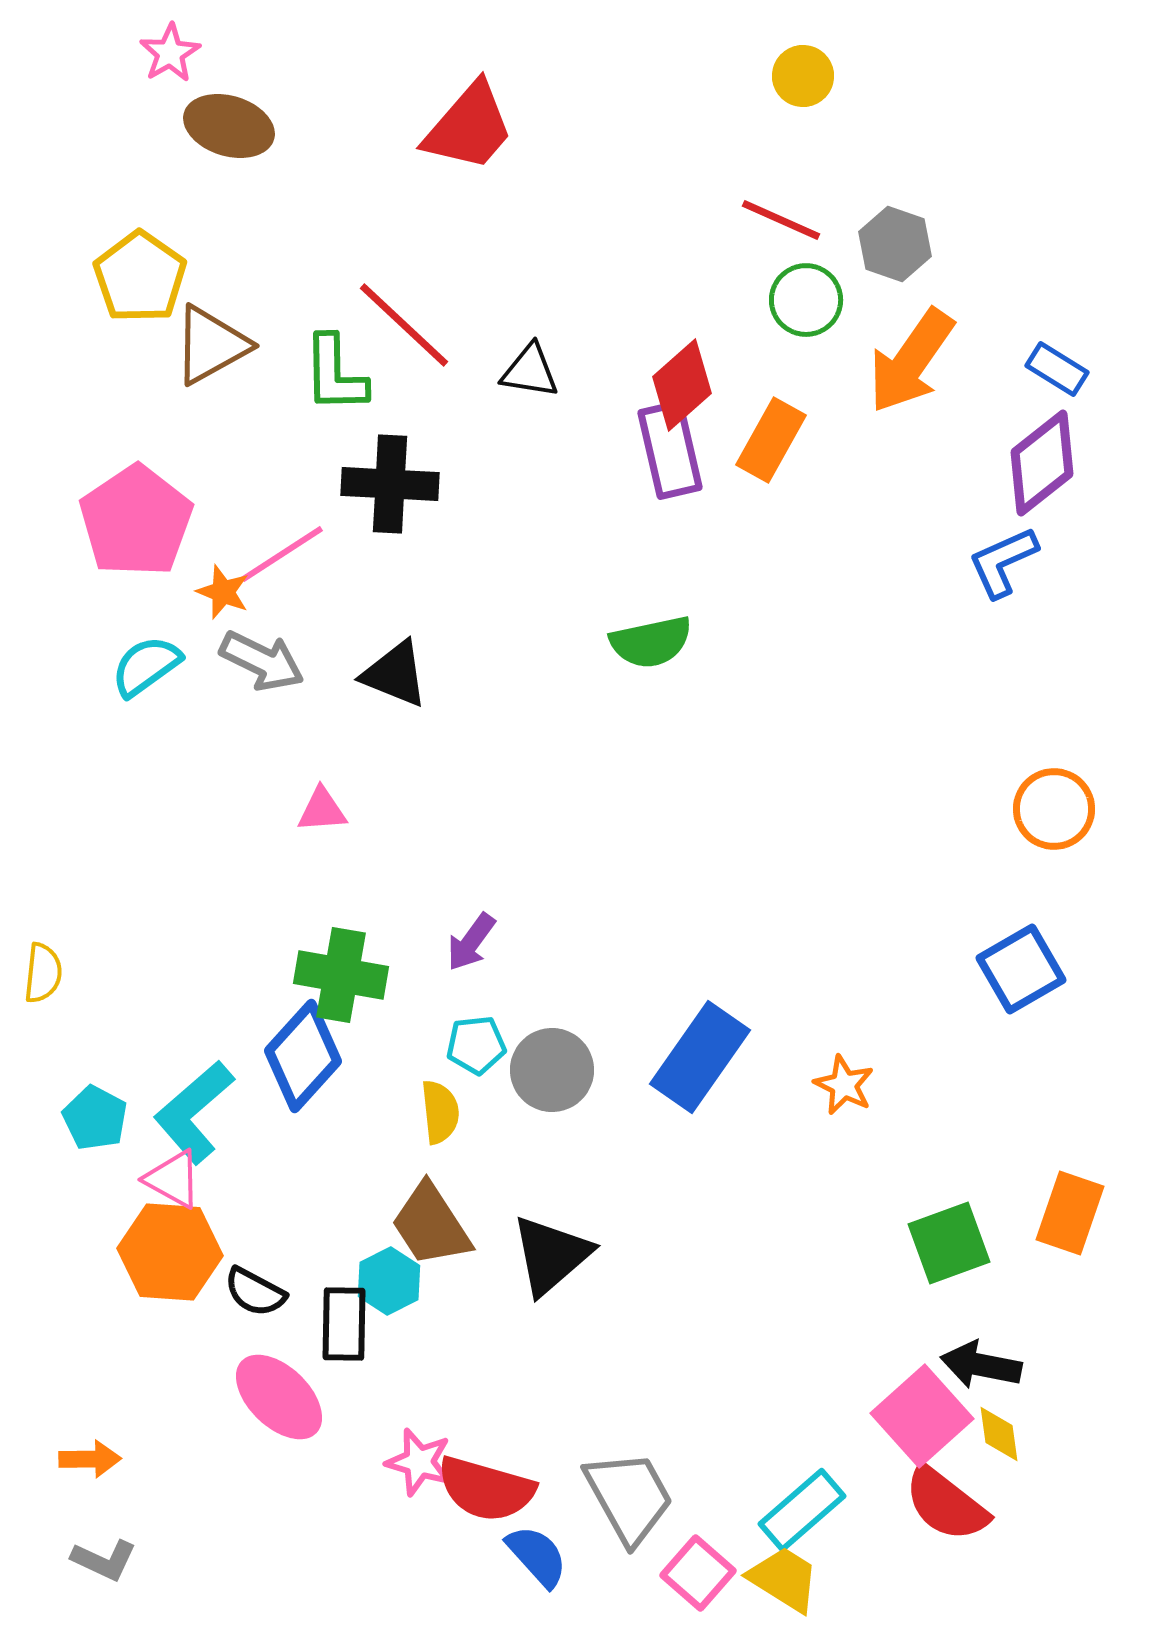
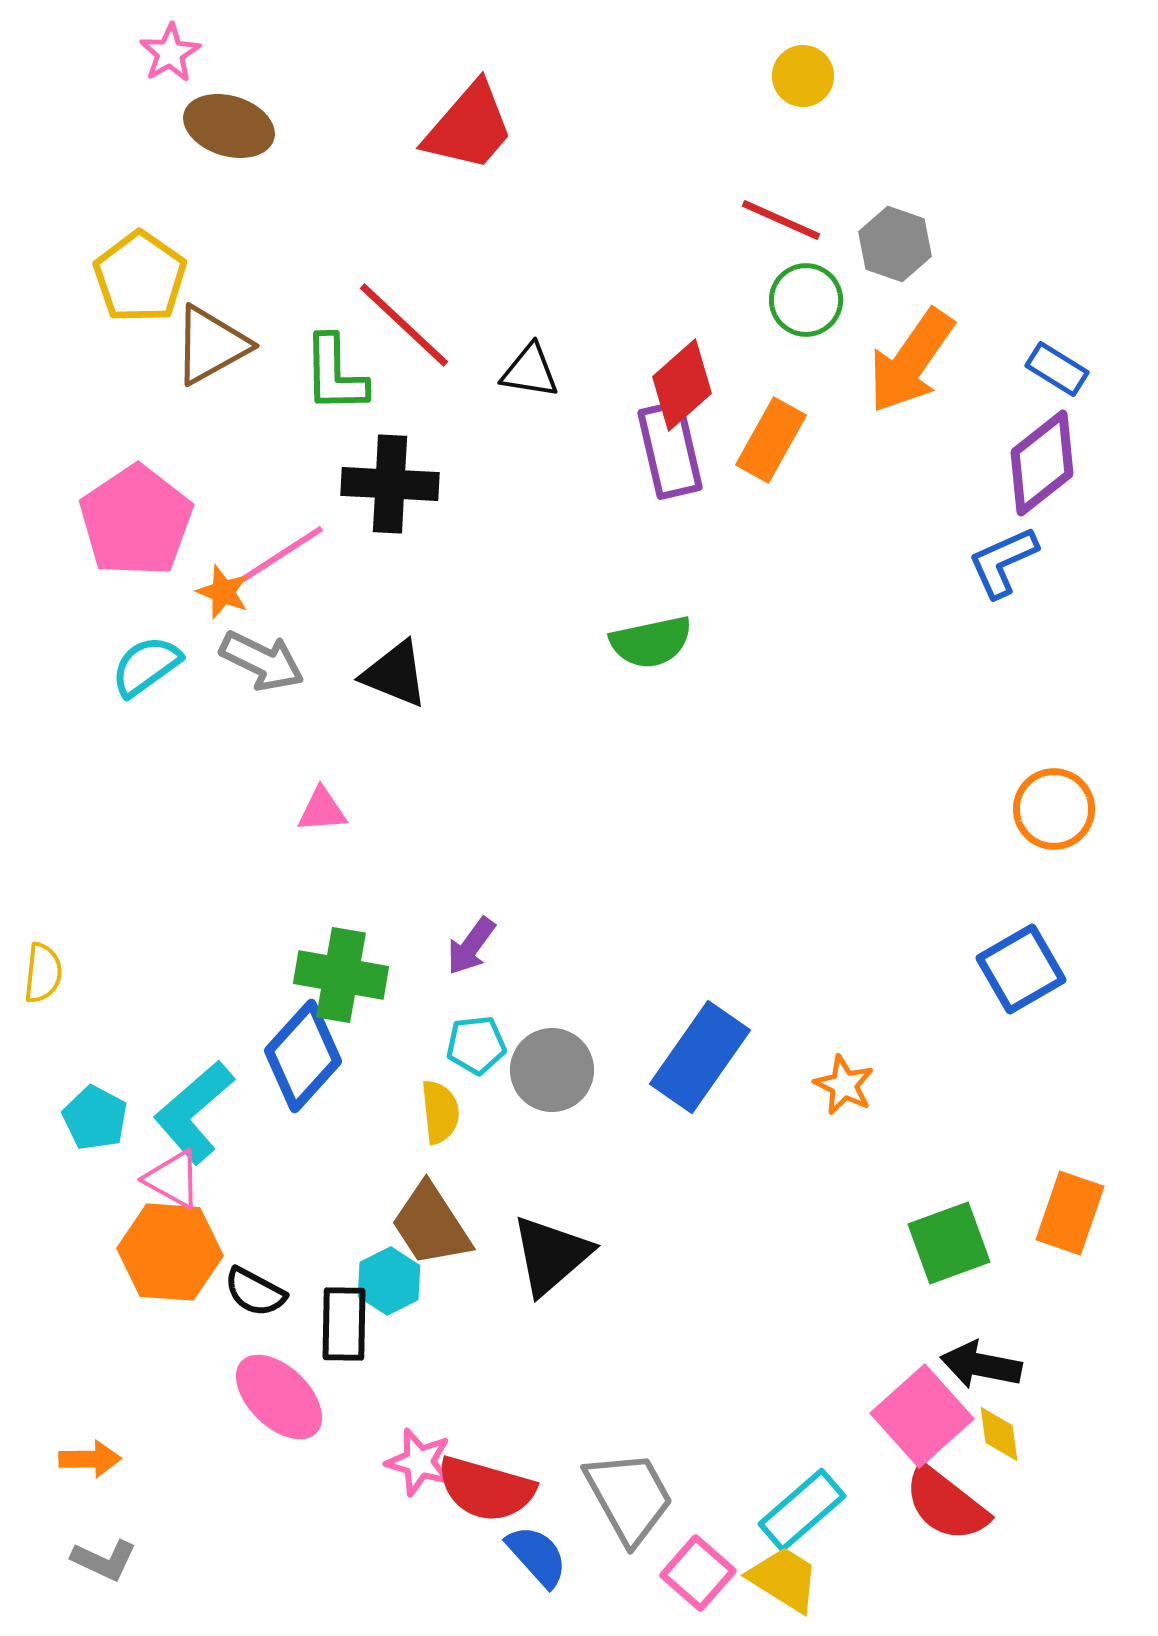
purple arrow at (471, 942): moved 4 px down
